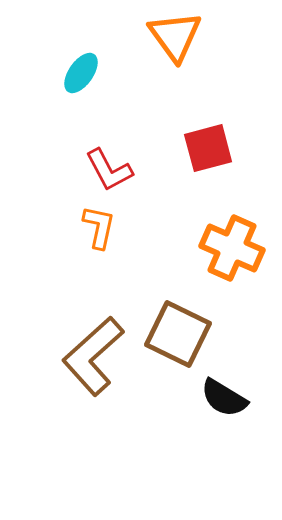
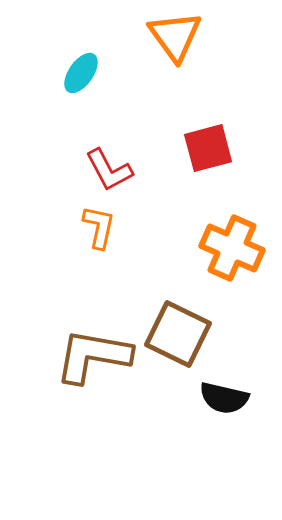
brown L-shape: rotated 52 degrees clockwise
black semicircle: rotated 18 degrees counterclockwise
